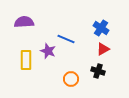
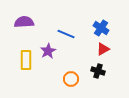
blue line: moved 5 px up
purple star: rotated 21 degrees clockwise
